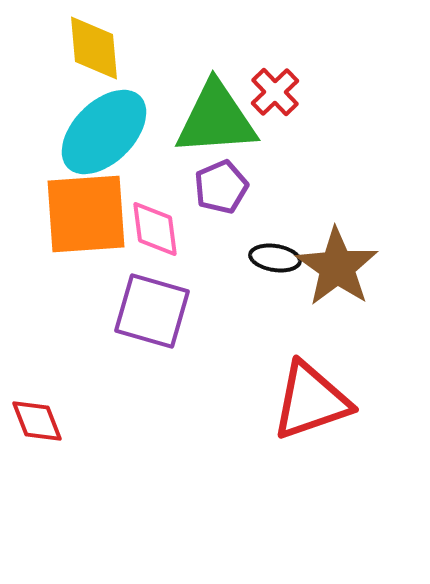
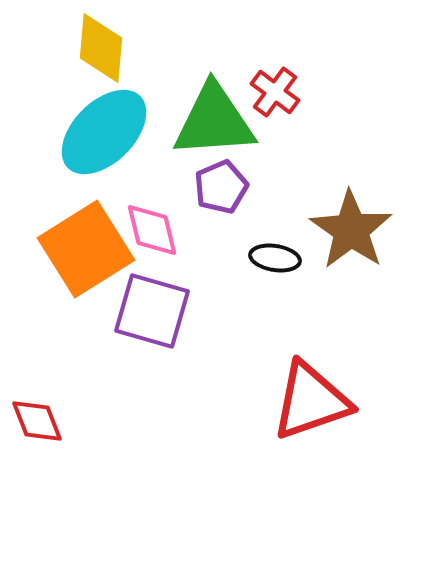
yellow diamond: moved 7 px right; rotated 10 degrees clockwise
red cross: rotated 9 degrees counterclockwise
green triangle: moved 2 px left, 2 px down
orange square: moved 35 px down; rotated 28 degrees counterclockwise
pink diamond: moved 3 px left, 1 px down; rotated 6 degrees counterclockwise
brown star: moved 14 px right, 37 px up
